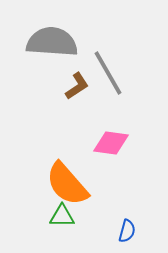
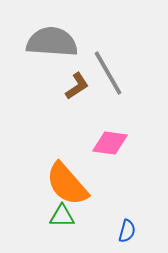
pink diamond: moved 1 px left
